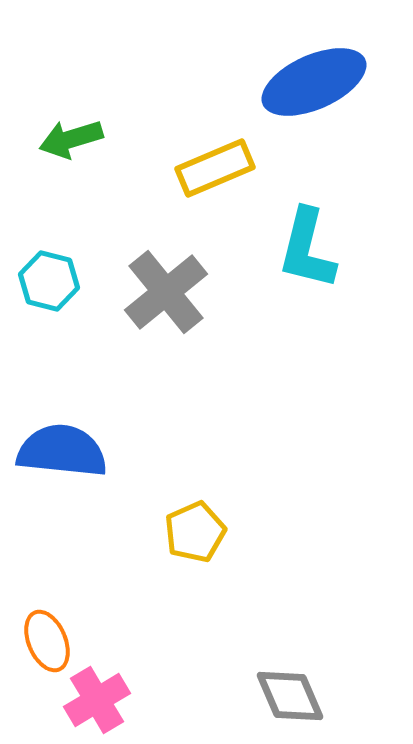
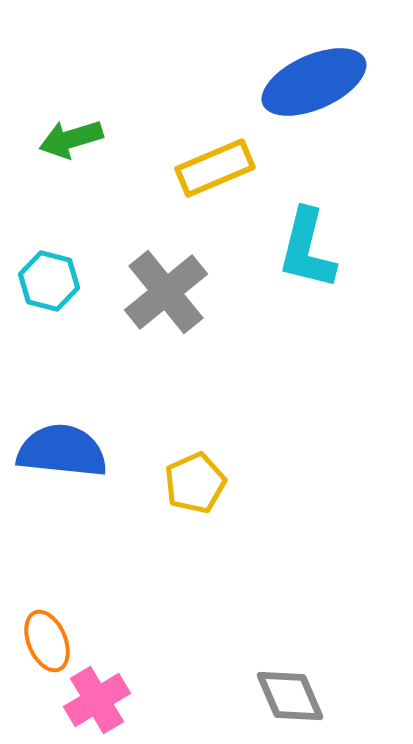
yellow pentagon: moved 49 px up
